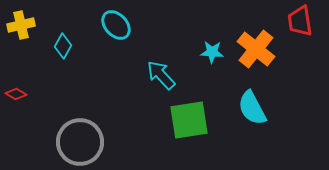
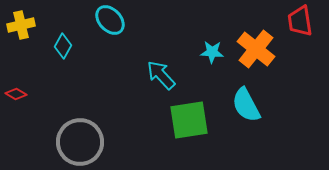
cyan ellipse: moved 6 px left, 5 px up
cyan semicircle: moved 6 px left, 3 px up
